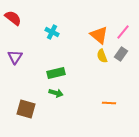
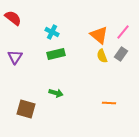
green rectangle: moved 19 px up
